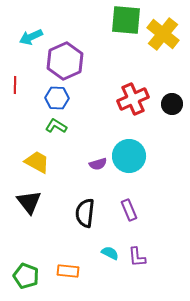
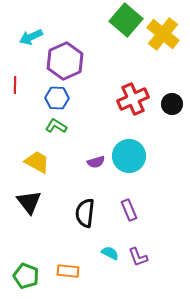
green square: rotated 36 degrees clockwise
purple semicircle: moved 2 px left, 2 px up
purple L-shape: moved 1 px right; rotated 15 degrees counterclockwise
